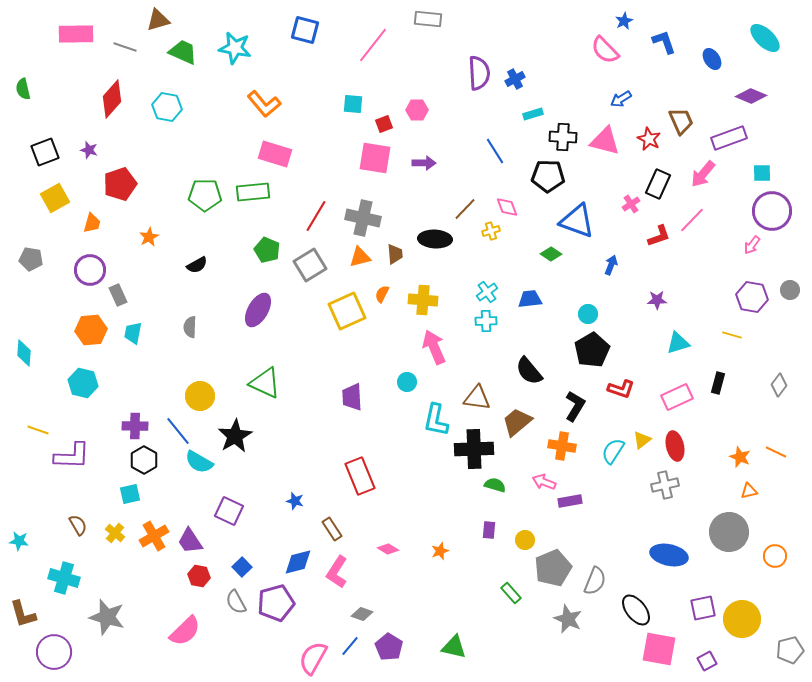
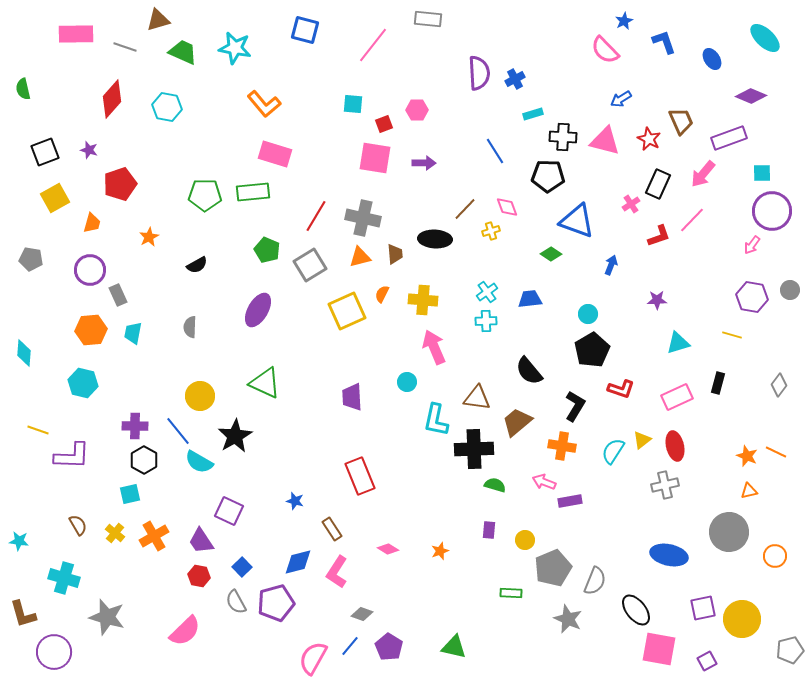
orange star at (740, 457): moved 7 px right, 1 px up
purple trapezoid at (190, 541): moved 11 px right
green rectangle at (511, 593): rotated 45 degrees counterclockwise
